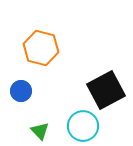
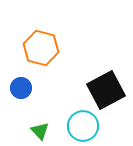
blue circle: moved 3 px up
